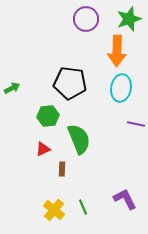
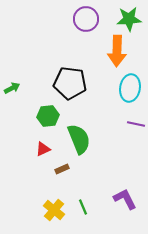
green star: rotated 15 degrees clockwise
cyan ellipse: moved 9 px right
brown rectangle: rotated 64 degrees clockwise
